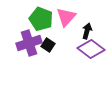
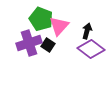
pink triangle: moved 7 px left, 9 px down
